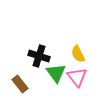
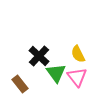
black cross: rotated 25 degrees clockwise
